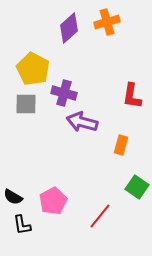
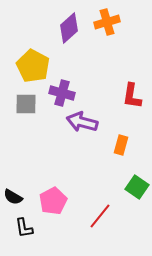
yellow pentagon: moved 3 px up
purple cross: moved 2 px left
black L-shape: moved 2 px right, 3 px down
